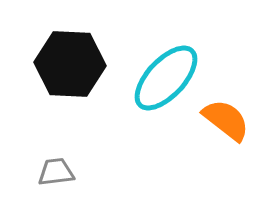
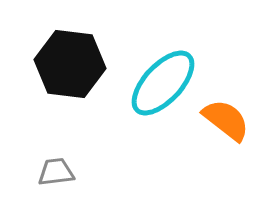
black hexagon: rotated 4 degrees clockwise
cyan ellipse: moved 3 px left, 5 px down
